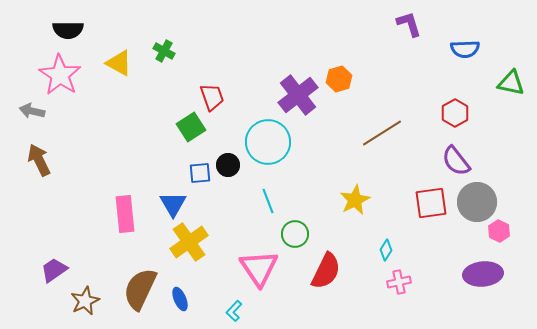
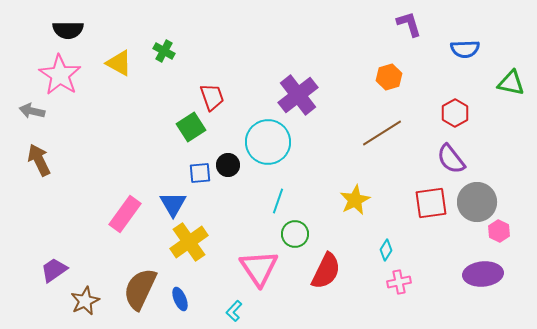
orange hexagon: moved 50 px right, 2 px up
purple semicircle: moved 5 px left, 2 px up
cyan line: moved 10 px right; rotated 40 degrees clockwise
pink rectangle: rotated 42 degrees clockwise
